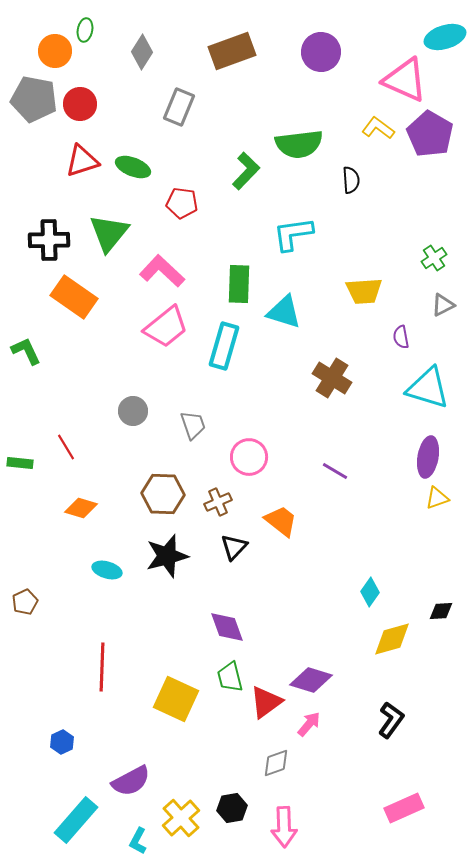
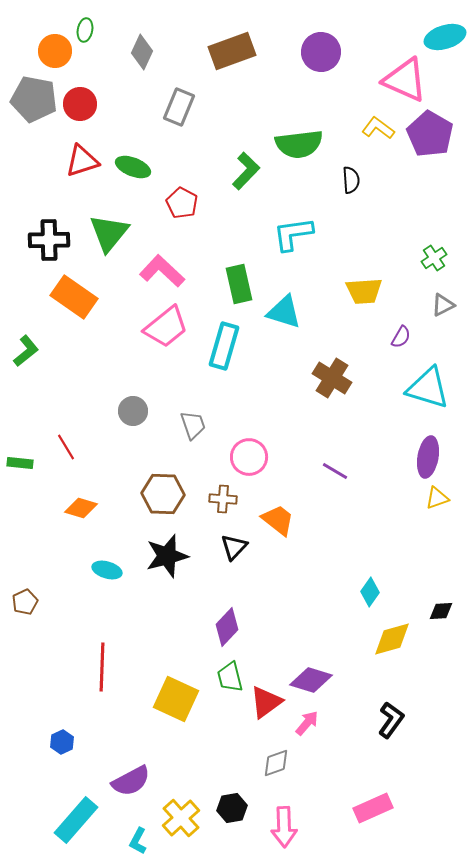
gray diamond at (142, 52): rotated 8 degrees counterclockwise
red pentagon at (182, 203): rotated 20 degrees clockwise
green rectangle at (239, 284): rotated 15 degrees counterclockwise
purple semicircle at (401, 337): rotated 140 degrees counterclockwise
green L-shape at (26, 351): rotated 76 degrees clockwise
brown cross at (218, 502): moved 5 px right, 3 px up; rotated 28 degrees clockwise
orange trapezoid at (281, 521): moved 3 px left, 1 px up
purple diamond at (227, 627): rotated 63 degrees clockwise
pink arrow at (309, 724): moved 2 px left, 1 px up
pink rectangle at (404, 808): moved 31 px left
